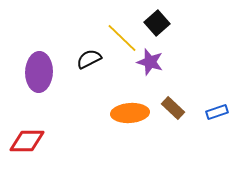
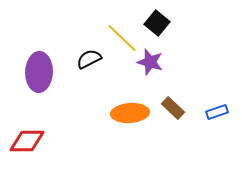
black square: rotated 10 degrees counterclockwise
